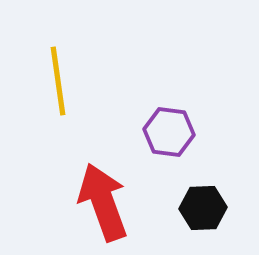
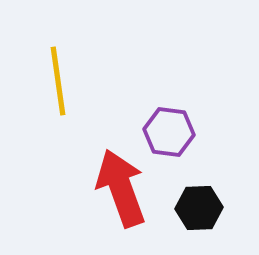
red arrow: moved 18 px right, 14 px up
black hexagon: moved 4 px left
